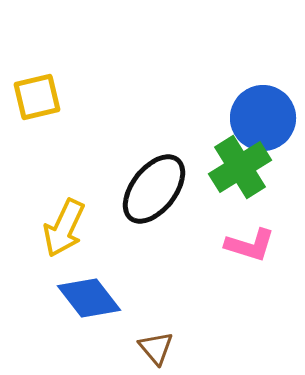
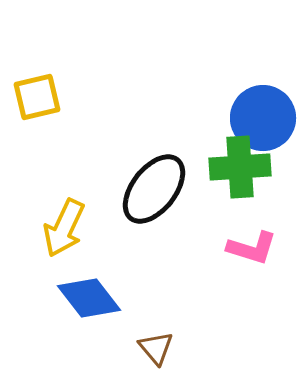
green cross: rotated 28 degrees clockwise
pink L-shape: moved 2 px right, 3 px down
